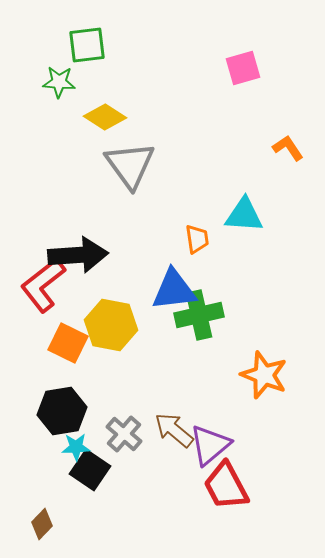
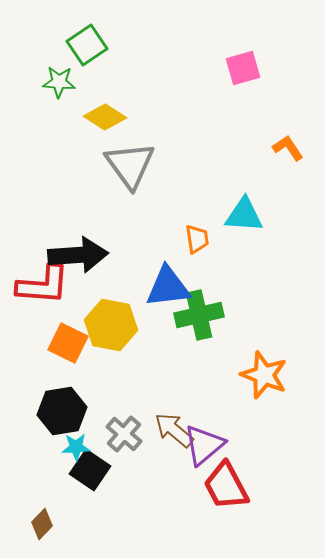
green square: rotated 27 degrees counterclockwise
red L-shape: rotated 138 degrees counterclockwise
blue triangle: moved 6 px left, 3 px up
purple triangle: moved 6 px left
